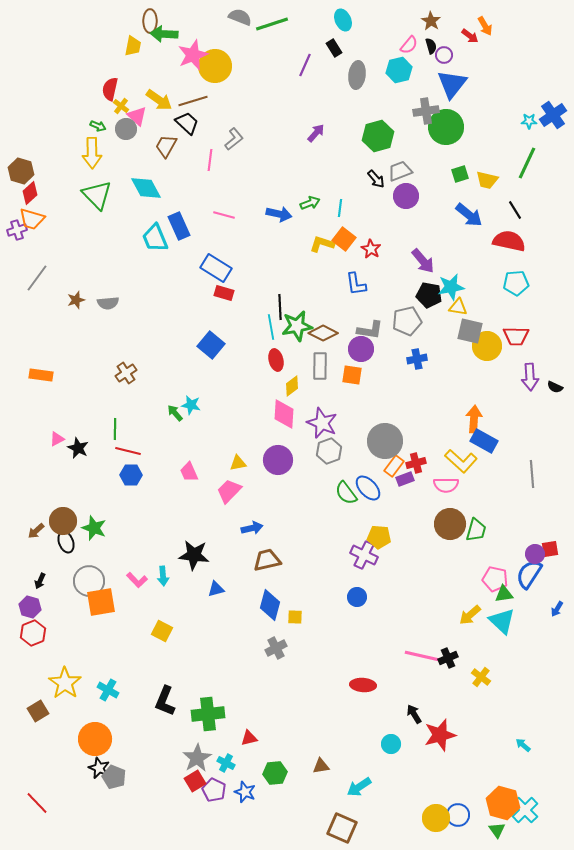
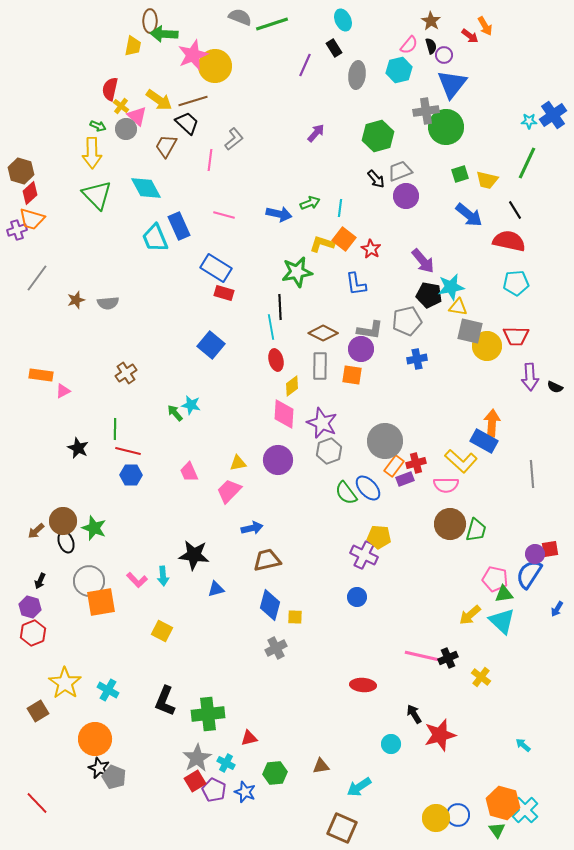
green star at (297, 326): moved 54 px up
orange arrow at (474, 419): moved 18 px right, 4 px down
pink triangle at (57, 439): moved 6 px right, 48 px up
